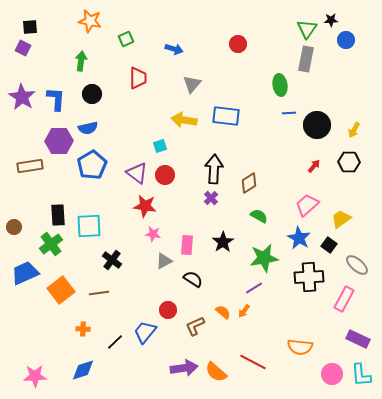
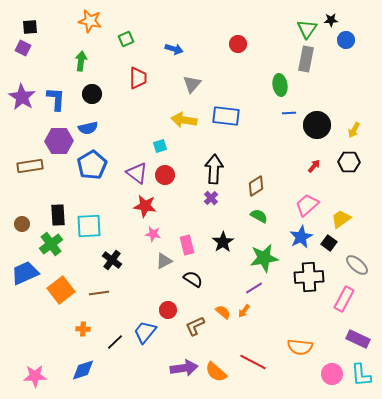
brown diamond at (249, 183): moved 7 px right, 3 px down
brown circle at (14, 227): moved 8 px right, 3 px up
blue star at (299, 238): moved 2 px right, 1 px up; rotated 15 degrees clockwise
pink rectangle at (187, 245): rotated 18 degrees counterclockwise
black square at (329, 245): moved 2 px up
